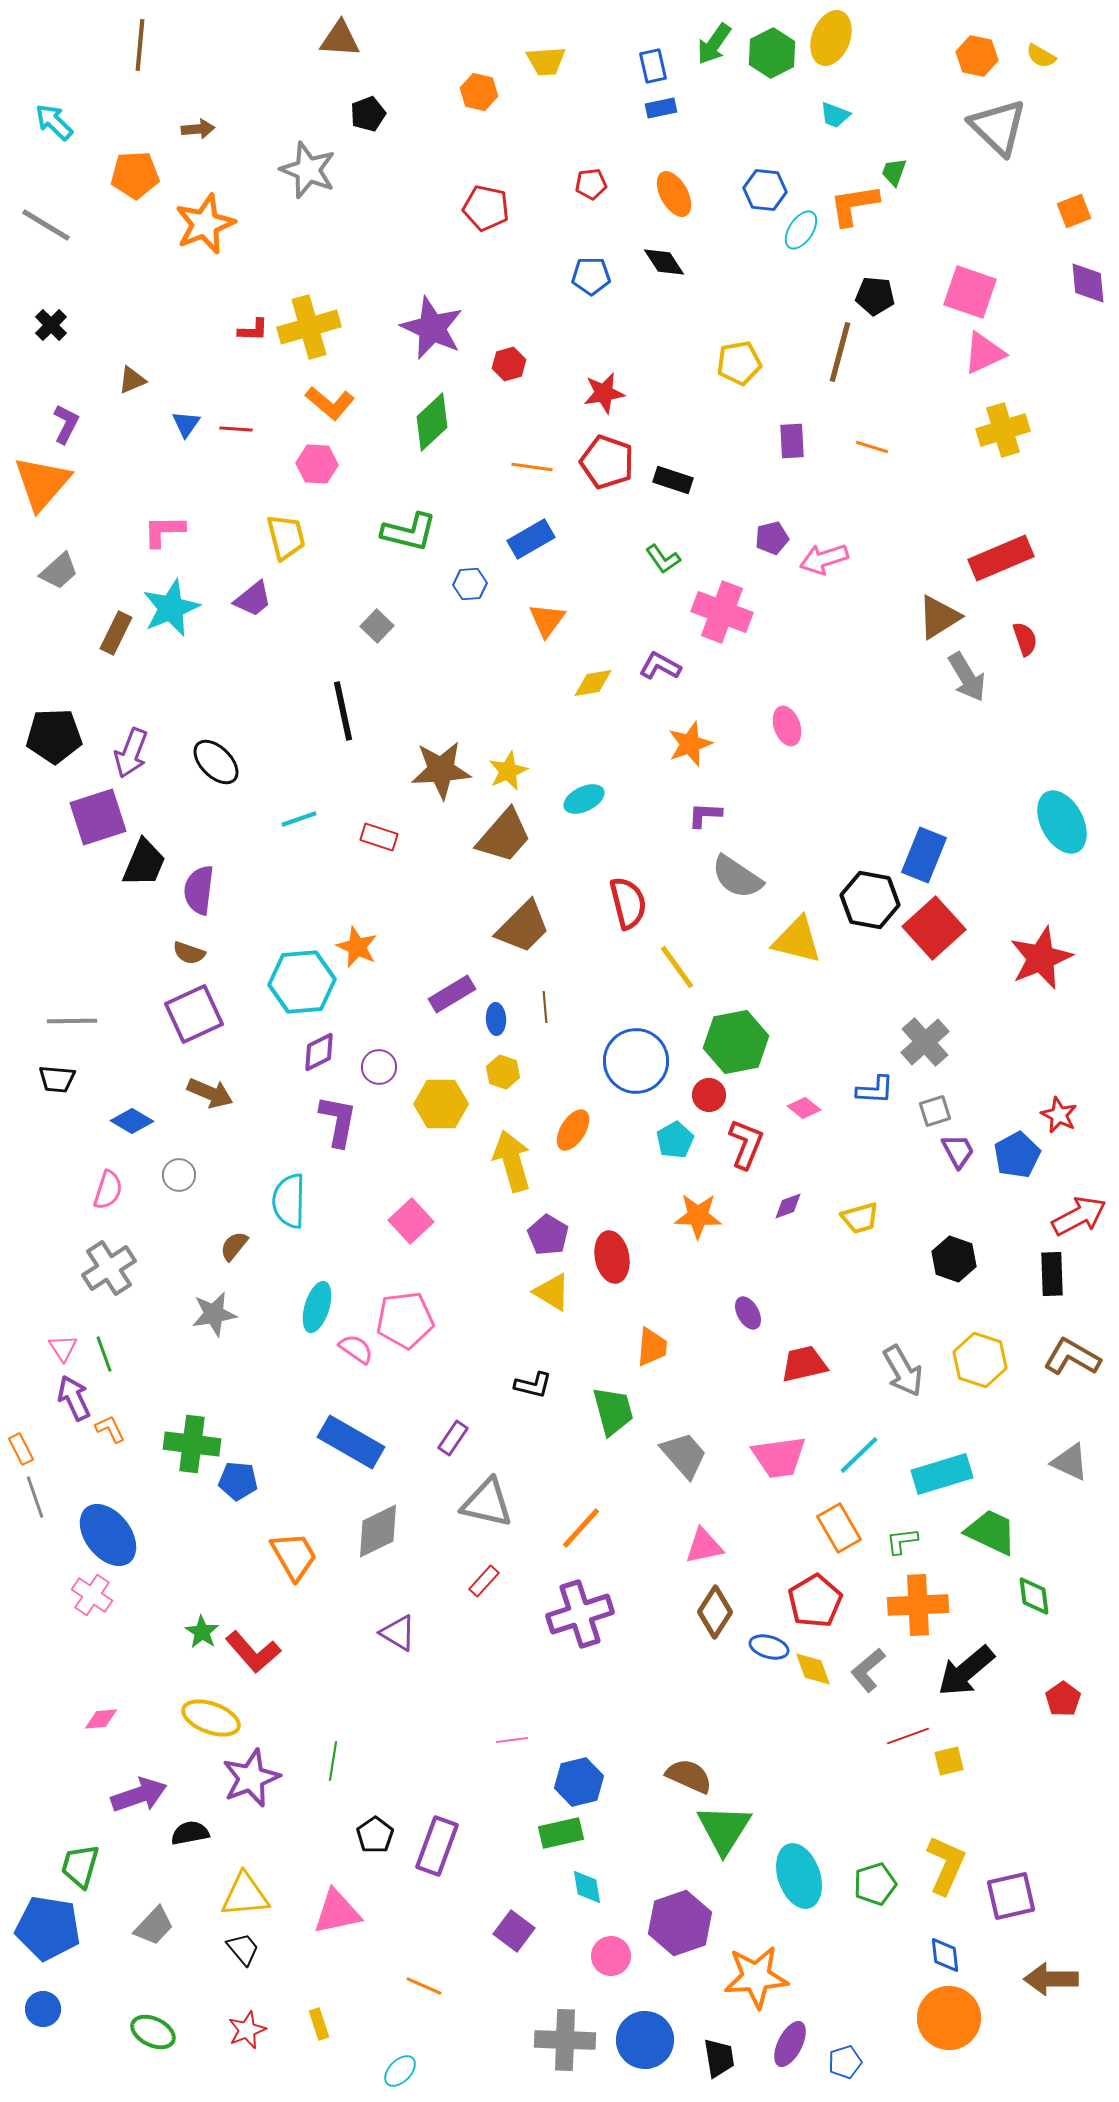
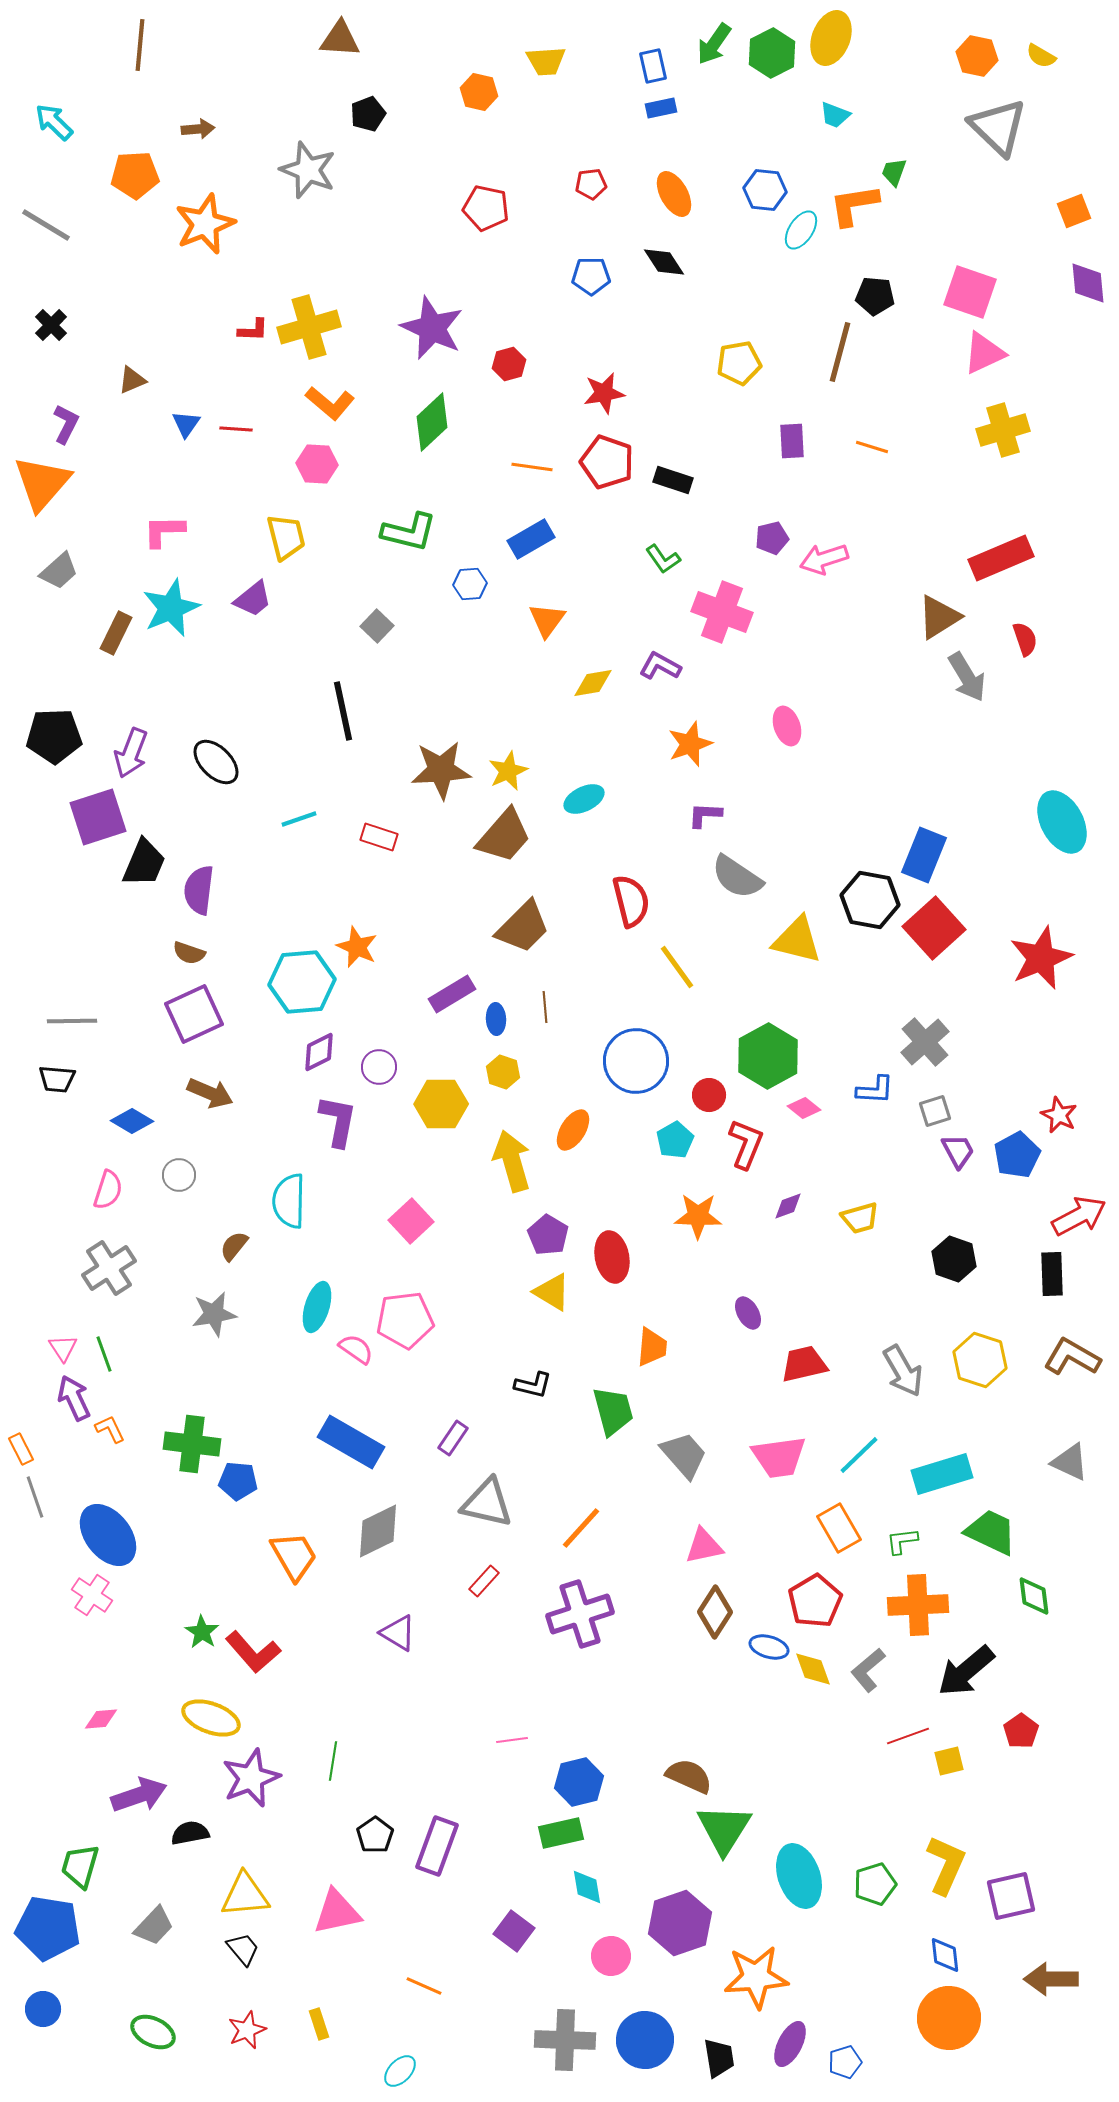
red semicircle at (628, 903): moved 3 px right, 2 px up
green hexagon at (736, 1042): moved 32 px right, 14 px down; rotated 18 degrees counterclockwise
red pentagon at (1063, 1699): moved 42 px left, 32 px down
